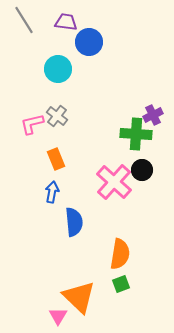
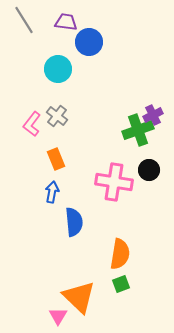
pink L-shape: rotated 40 degrees counterclockwise
green cross: moved 2 px right, 4 px up; rotated 24 degrees counterclockwise
black circle: moved 7 px right
pink cross: rotated 33 degrees counterclockwise
